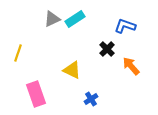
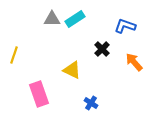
gray triangle: rotated 24 degrees clockwise
black cross: moved 5 px left
yellow line: moved 4 px left, 2 px down
orange arrow: moved 3 px right, 4 px up
pink rectangle: moved 3 px right
blue cross: moved 4 px down; rotated 24 degrees counterclockwise
